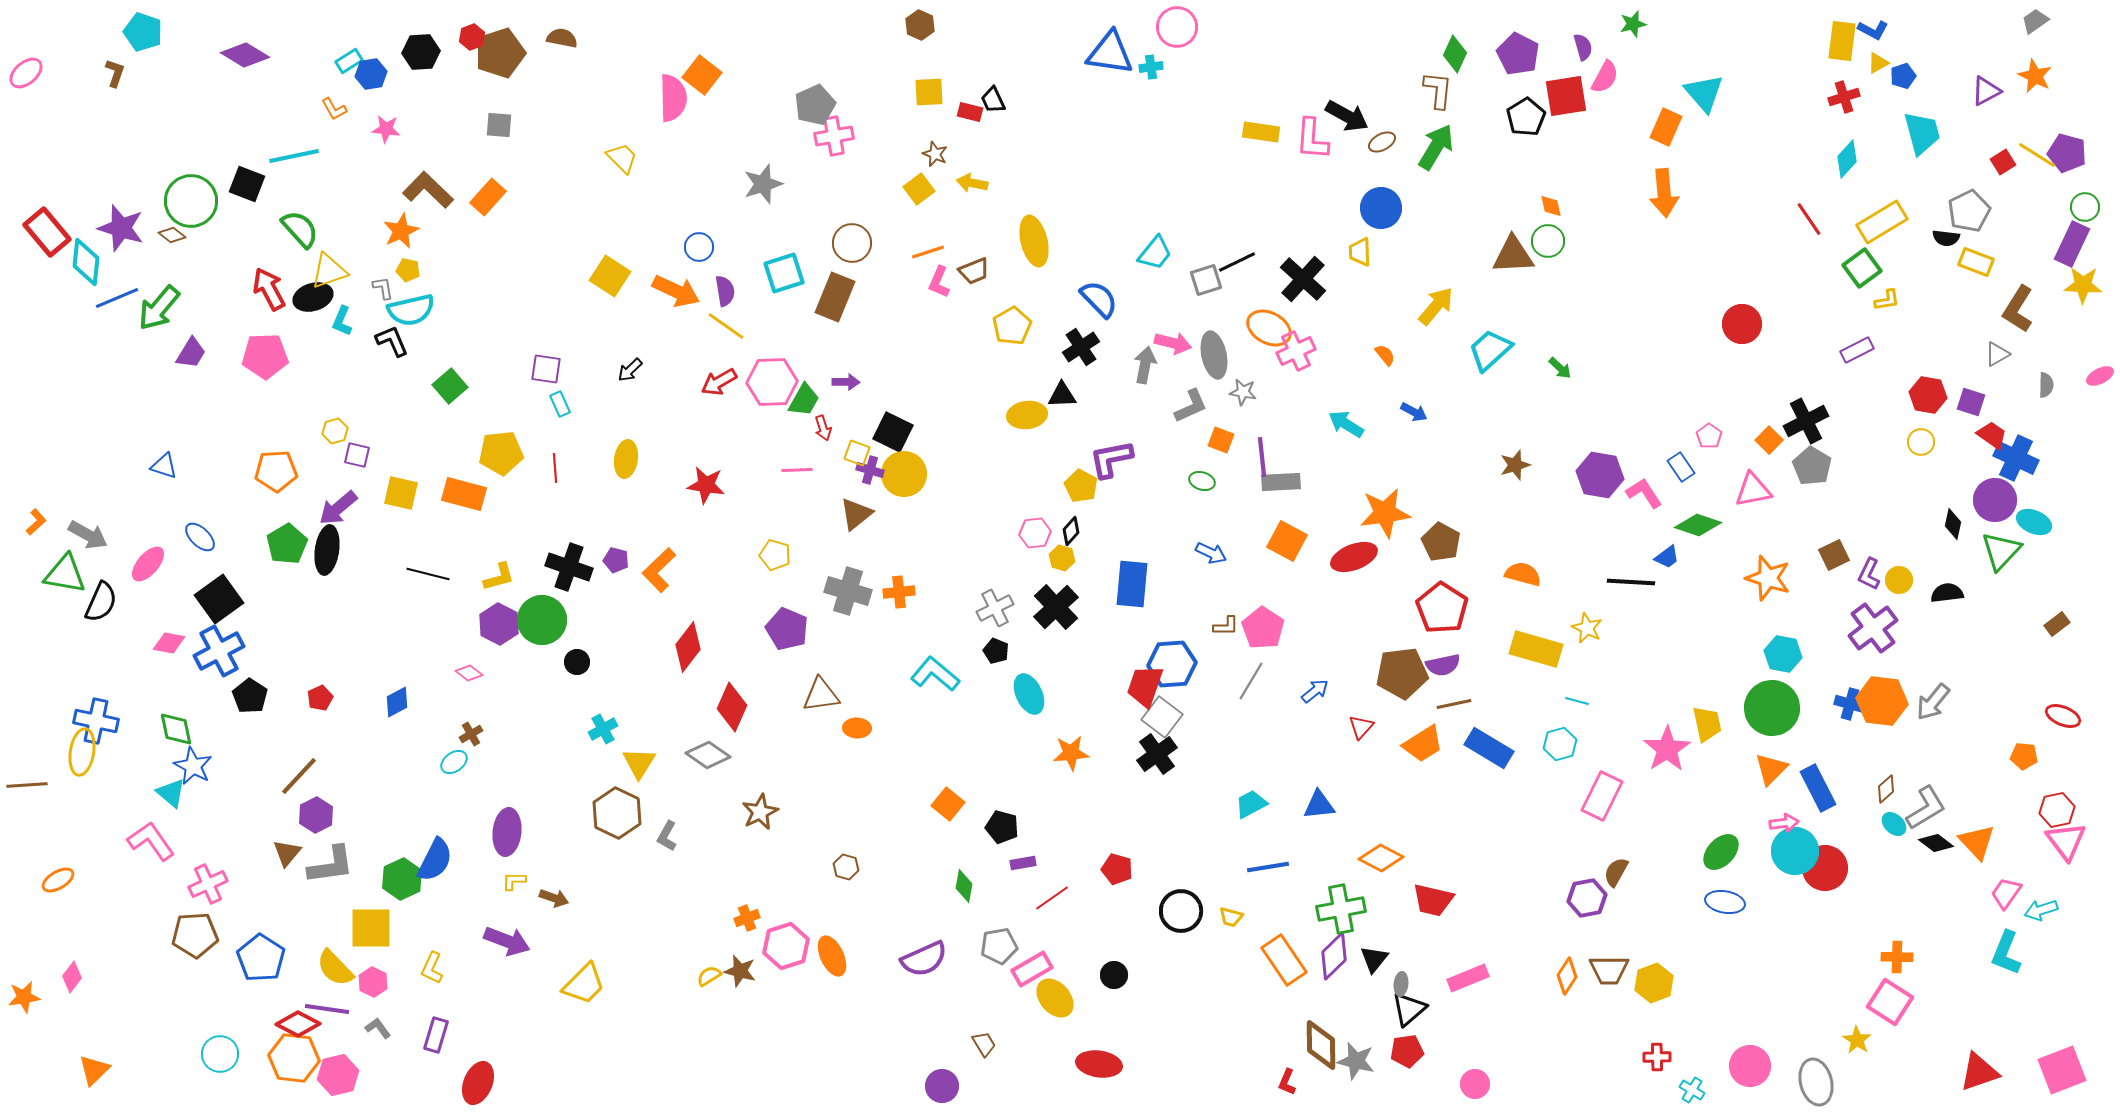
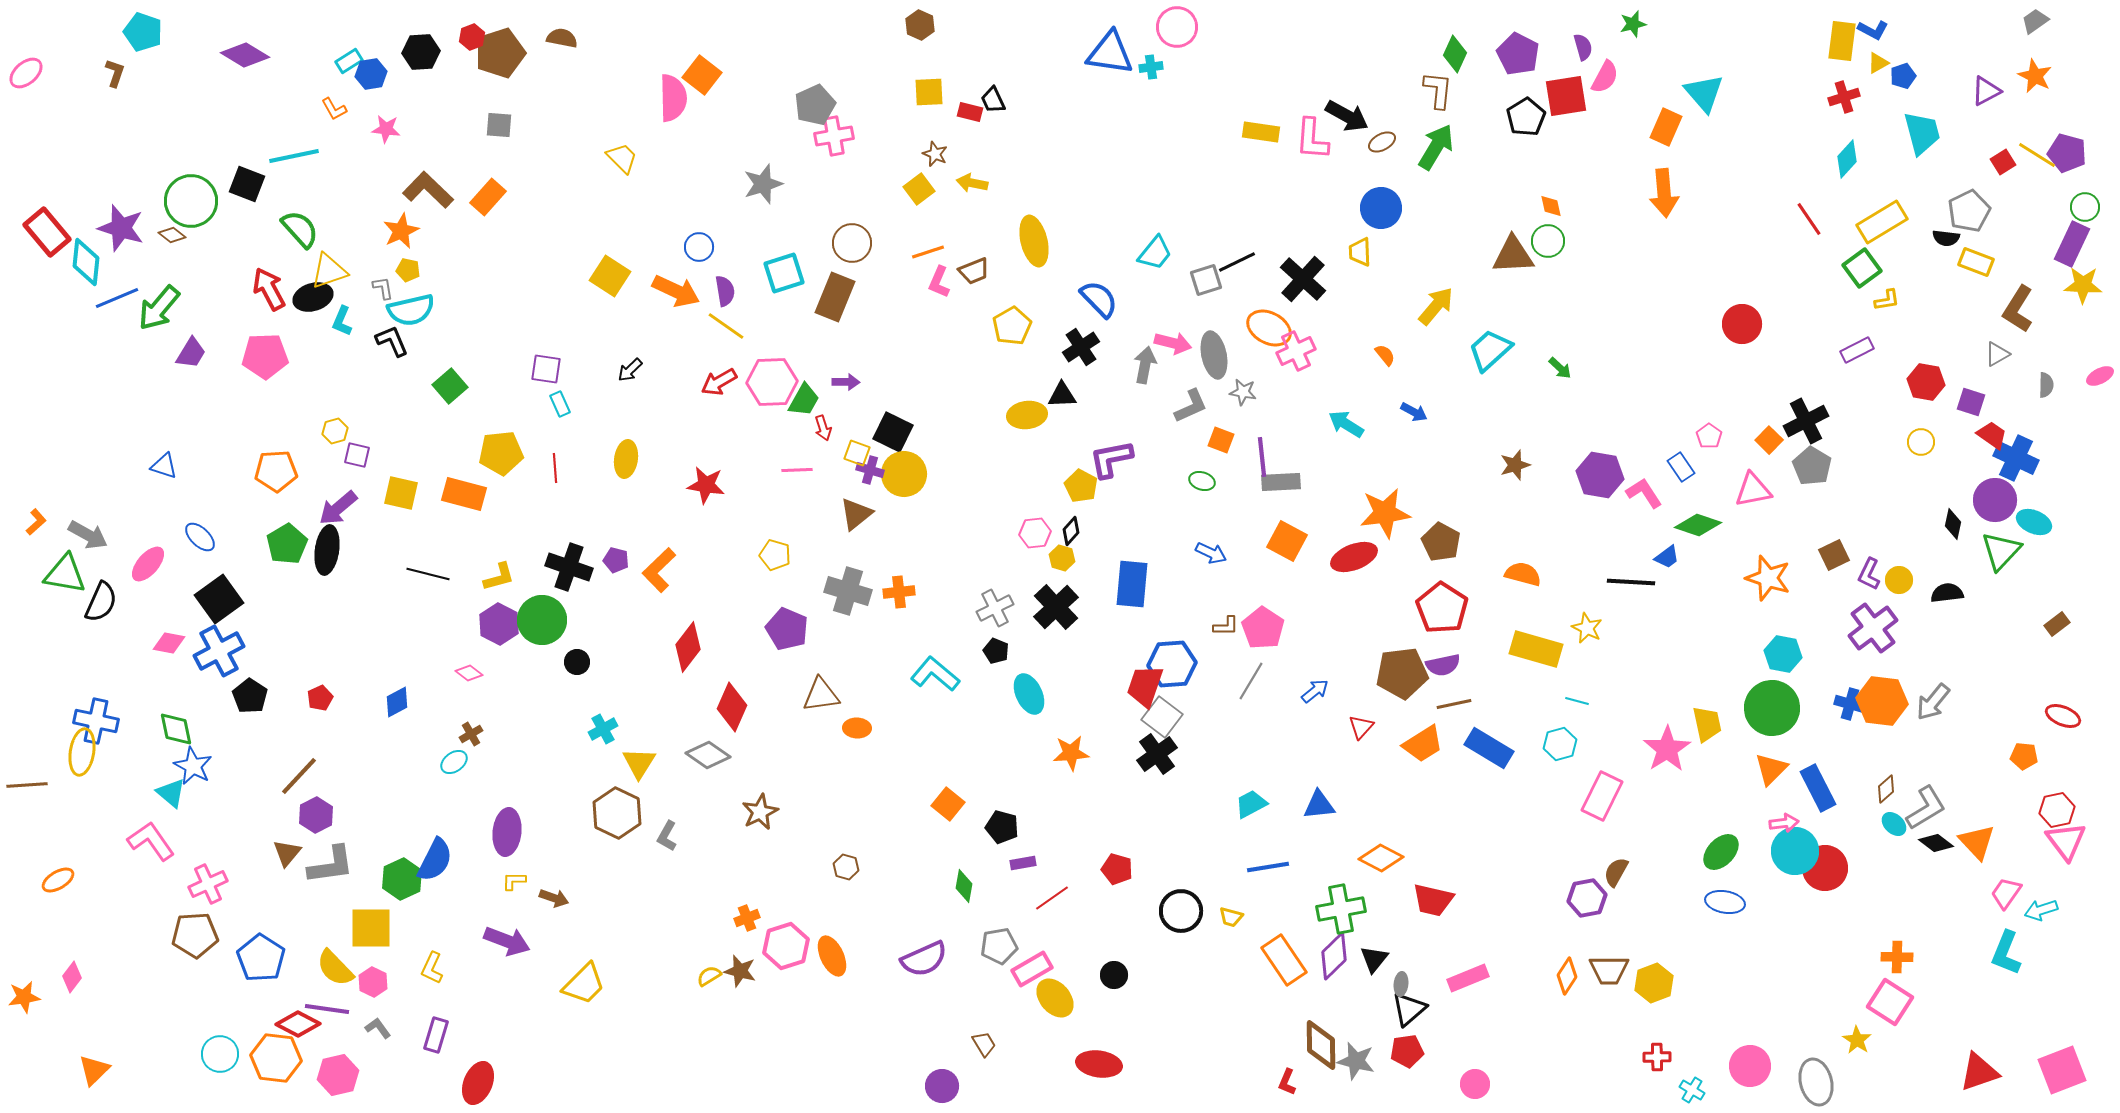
red hexagon at (1928, 395): moved 2 px left, 13 px up
orange hexagon at (294, 1058): moved 18 px left
